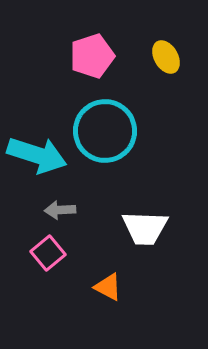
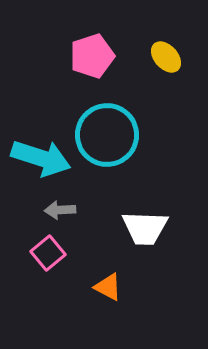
yellow ellipse: rotated 12 degrees counterclockwise
cyan circle: moved 2 px right, 4 px down
cyan arrow: moved 4 px right, 3 px down
